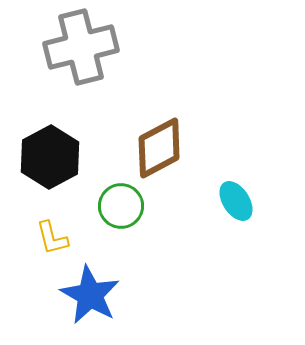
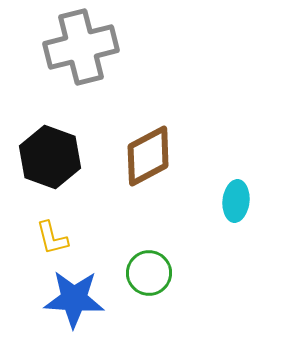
brown diamond: moved 11 px left, 8 px down
black hexagon: rotated 12 degrees counterclockwise
cyan ellipse: rotated 39 degrees clockwise
green circle: moved 28 px right, 67 px down
blue star: moved 16 px left, 4 px down; rotated 26 degrees counterclockwise
